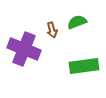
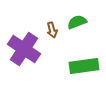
purple cross: rotated 12 degrees clockwise
